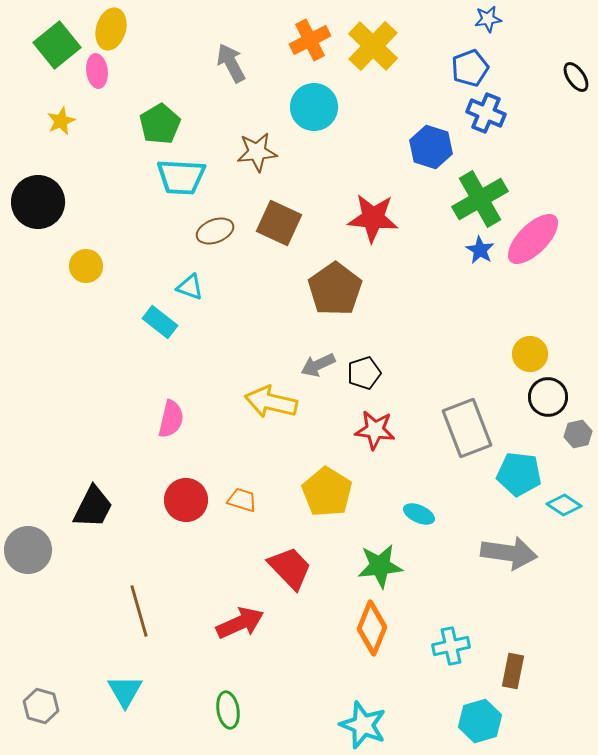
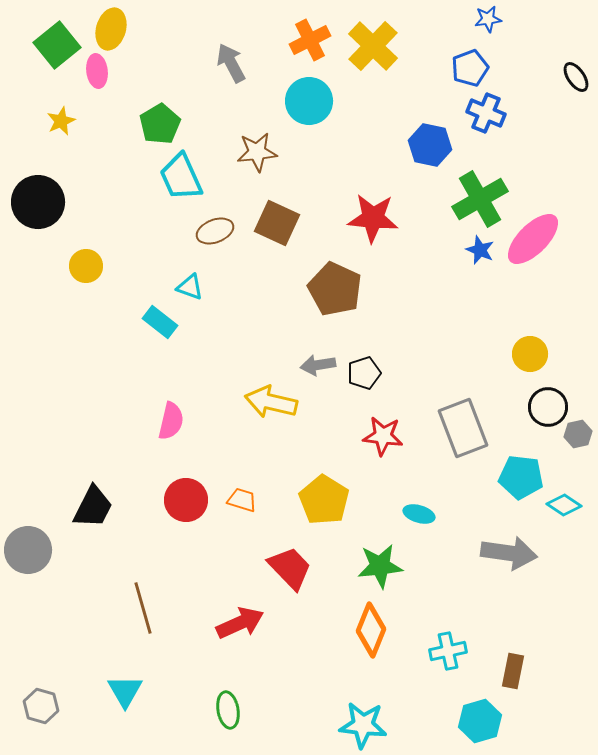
cyan circle at (314, 107): moved 5 px left, 6 px up
blue hexagon at (431, 147): moved 1 px left, 2 px up; rotated 6 degrees counterclockwise
cyan trapezoid at (181, 177): rotated 63 degrees clockwise
brown square at (279, 223): moved 2 px left
blue star at (480, 250): rotated 8 degrees counterclockwise
brown pentagon at (335, 289): rotated 12 degrees counterclockwise
gray arrow at (318, 365): rotated 16 degrees clockwise
black circle at (548, 397): moved 10 px down
pink semicircle at (171, 419): moved 2 px down
gray rectangle at (467, 428): moved 4 px left
red star at (375, 430): moved 8 px right, 6 px down
cyan pentagon at (519, 474): moved 2 px right, 3 px down
yellow pentagon at (327, 492): moved 3 px left, 8 px down
cyan ellipse at (419, 514): rotated 8 degrees counterclockwise
brown line at (139, 611): moved 4 px right, 3 px up
orange diamond at (372, 628): moved 1 px left, 2 px down
cyan cross at (451, 646): moved 3 px left, 5 px down
cyan star at (363, 725): rotated 15 degrees counterclockwise
